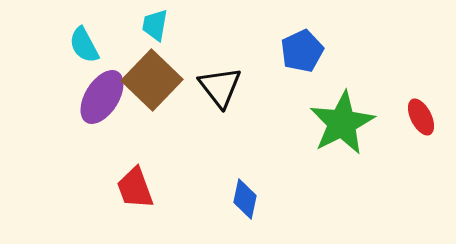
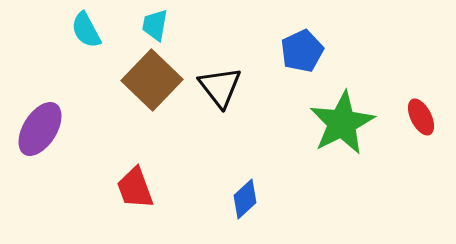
cyan semicircle: moved 2 px right, 15 px up
purple ellipse: moved 62 px left, 32 px down
blue diamond: rotated 36 degrees clockwise
